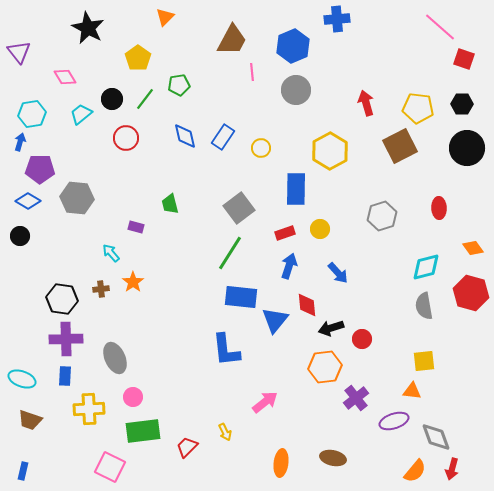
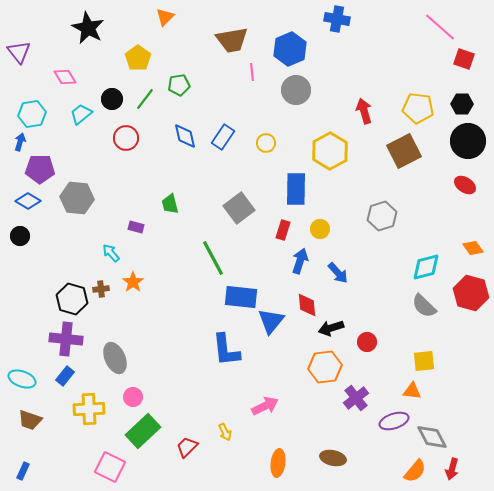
blue cross at (337, 19): rotated 15 degrees clockwise
brown trapezoid at (232, 40): rotated 52 degrees clockwise
blue hexagon at (293, 46): moved 3 px left, 3 px down
red arrow at (366, 103): moved 2 px left, 8 px down
brown square at (400, 146): moved 4 px right, 5 px down
yellow circle at (261, 148): moved 5 px right, 5 px up
black circle at (467, 148): moved 1 px right, 7 px up
red ellipse at (439, 208): moved 26 px right, 23 px up; rotated 55 degrees counterclockwise
red rectangle at (285, 233): moved 2 px left, 3 px up; rotated 54 degrees counterclockwise
green line at (230, 253): moved 17 px left, 5 px down; rotated 60 degrees counterclockwise
blue arrow at (289, 266): moved 11 px right, 5 px up
black hexagon at (62, 299): moved 10 px right; rotated 8 degrees clockwise
gray semicircle at (424, 306): rotated 36 degrees counterclockwise
blue triangle at (275, 320): moved 4 px left, 1 px down
purple cross at (66, 339): rotated 8 degrees clockwise
red circle at (362, 339): moved 5 px right, 3 px down
blue rectangle at (65, 376): rotated 36 degrees clockwise
pink arrow at (265, 402): moved 4 px down; rotated 12 degrees clockwise
green rectangle at (143, 431): rotated 36 degrees counterclockwise
gray diamond at (436, 437): moved 4 px left; rotated 8 degrees counterclockwise
orange ellipse at (281, 463): moved 3 px left
blue rectangle at (23, 471): rotated 12 degrees clockwise
